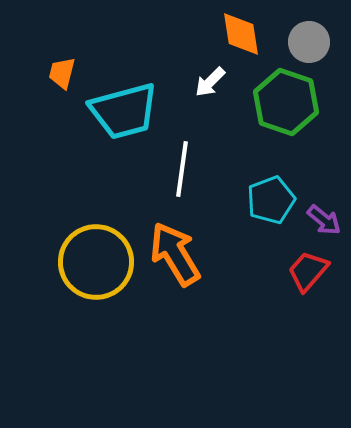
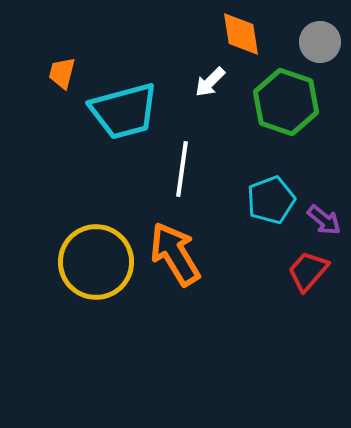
gray circle: moved 11 px right
